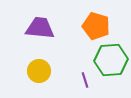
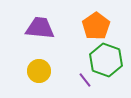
orange pentagon: rotated 20 degrees clockwise
green hexagon: moved 5 px left; rotated 24 degrees clockwise
purple line: rotated 21 degrees counterclockwise
